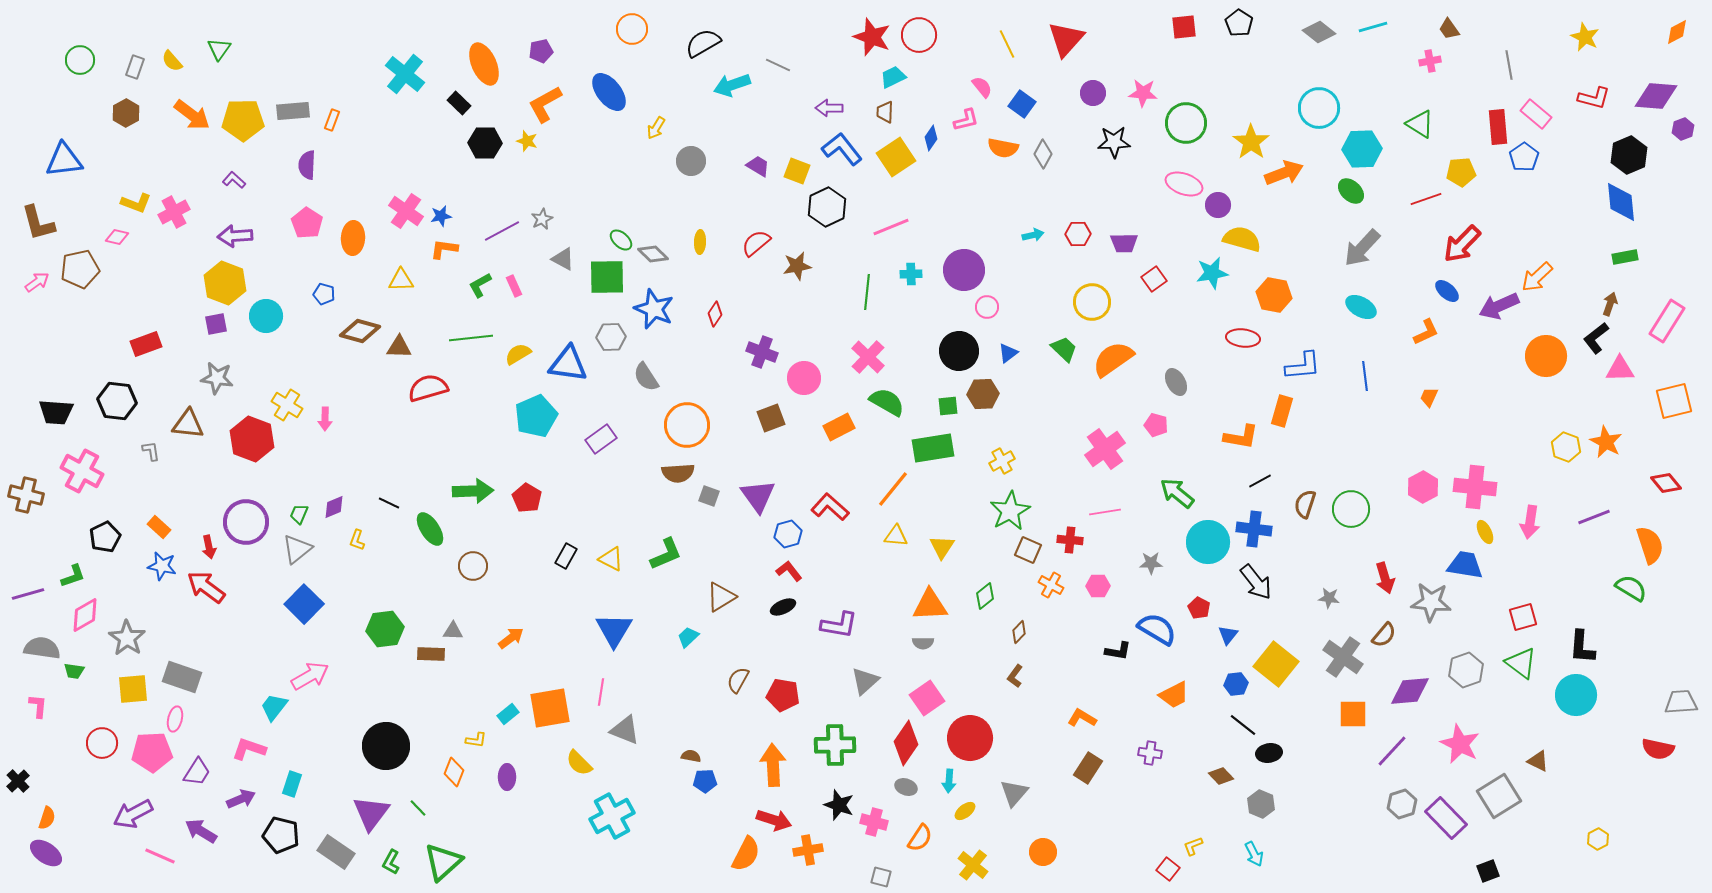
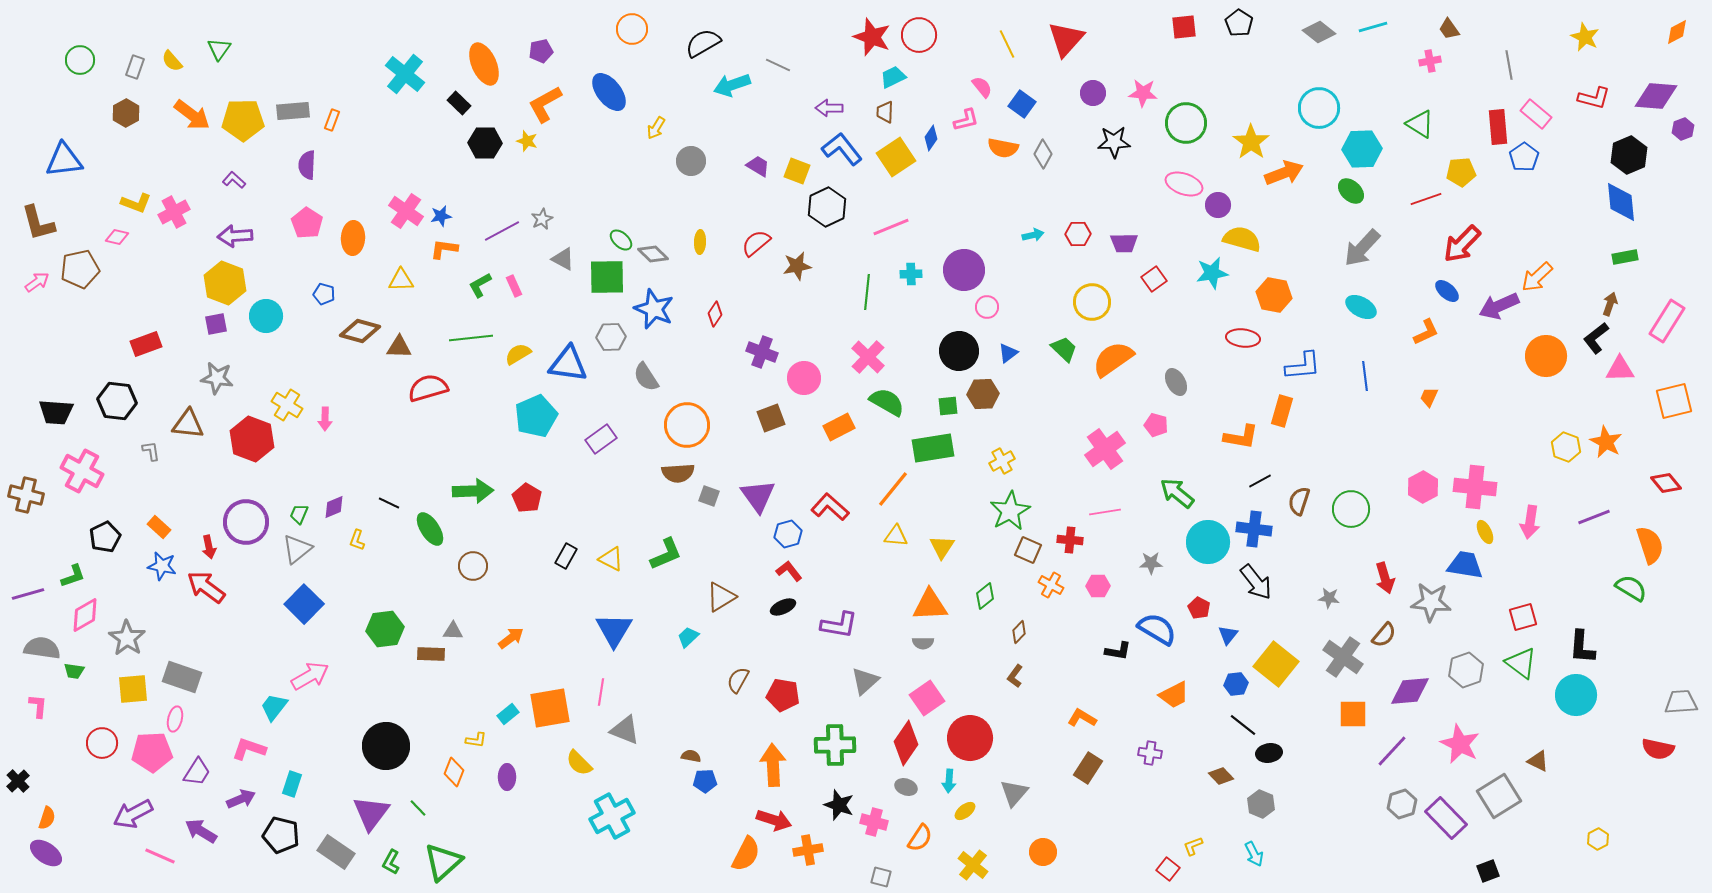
brown semicircle at (1305, 504): moved 6 px left, 3 px up
